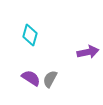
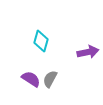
cyan diamond: moved 11 px right, 6 px down
purple semicircle: moved 1 px down
